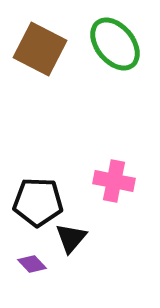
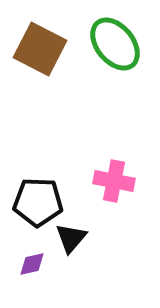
purple diamond: rotated 60 degrees counterclockwise
